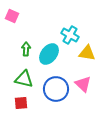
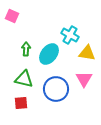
pink triangle: moved 1 px right, 5 px up; rotated 18 degrees clockwise
